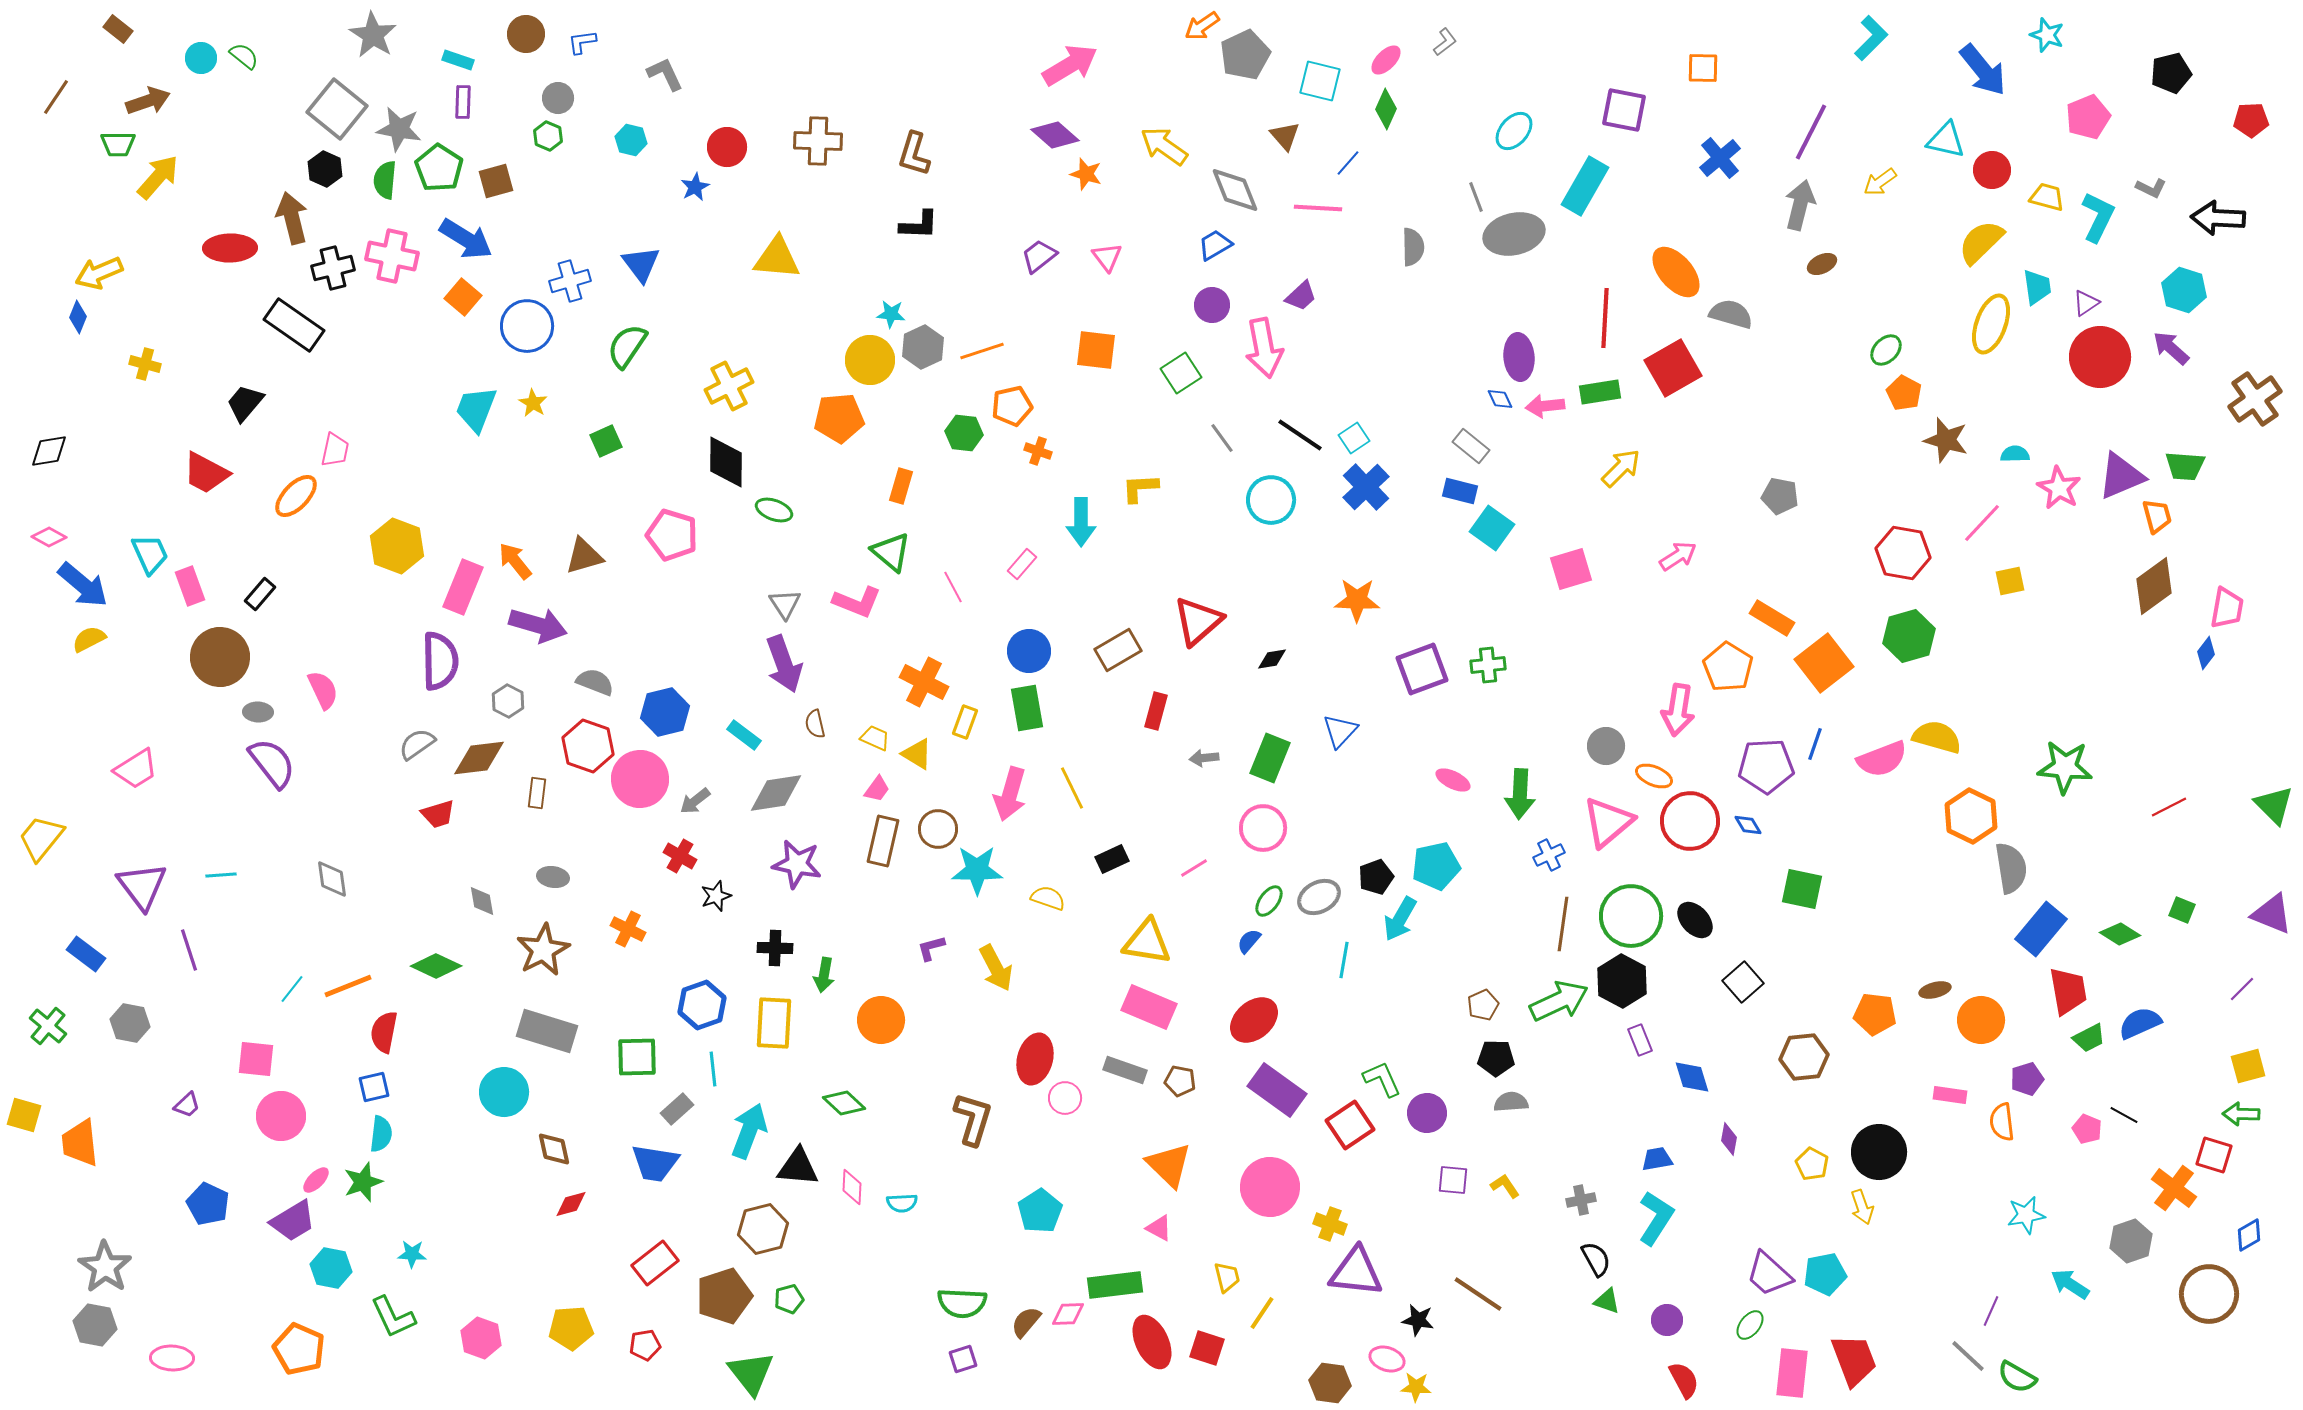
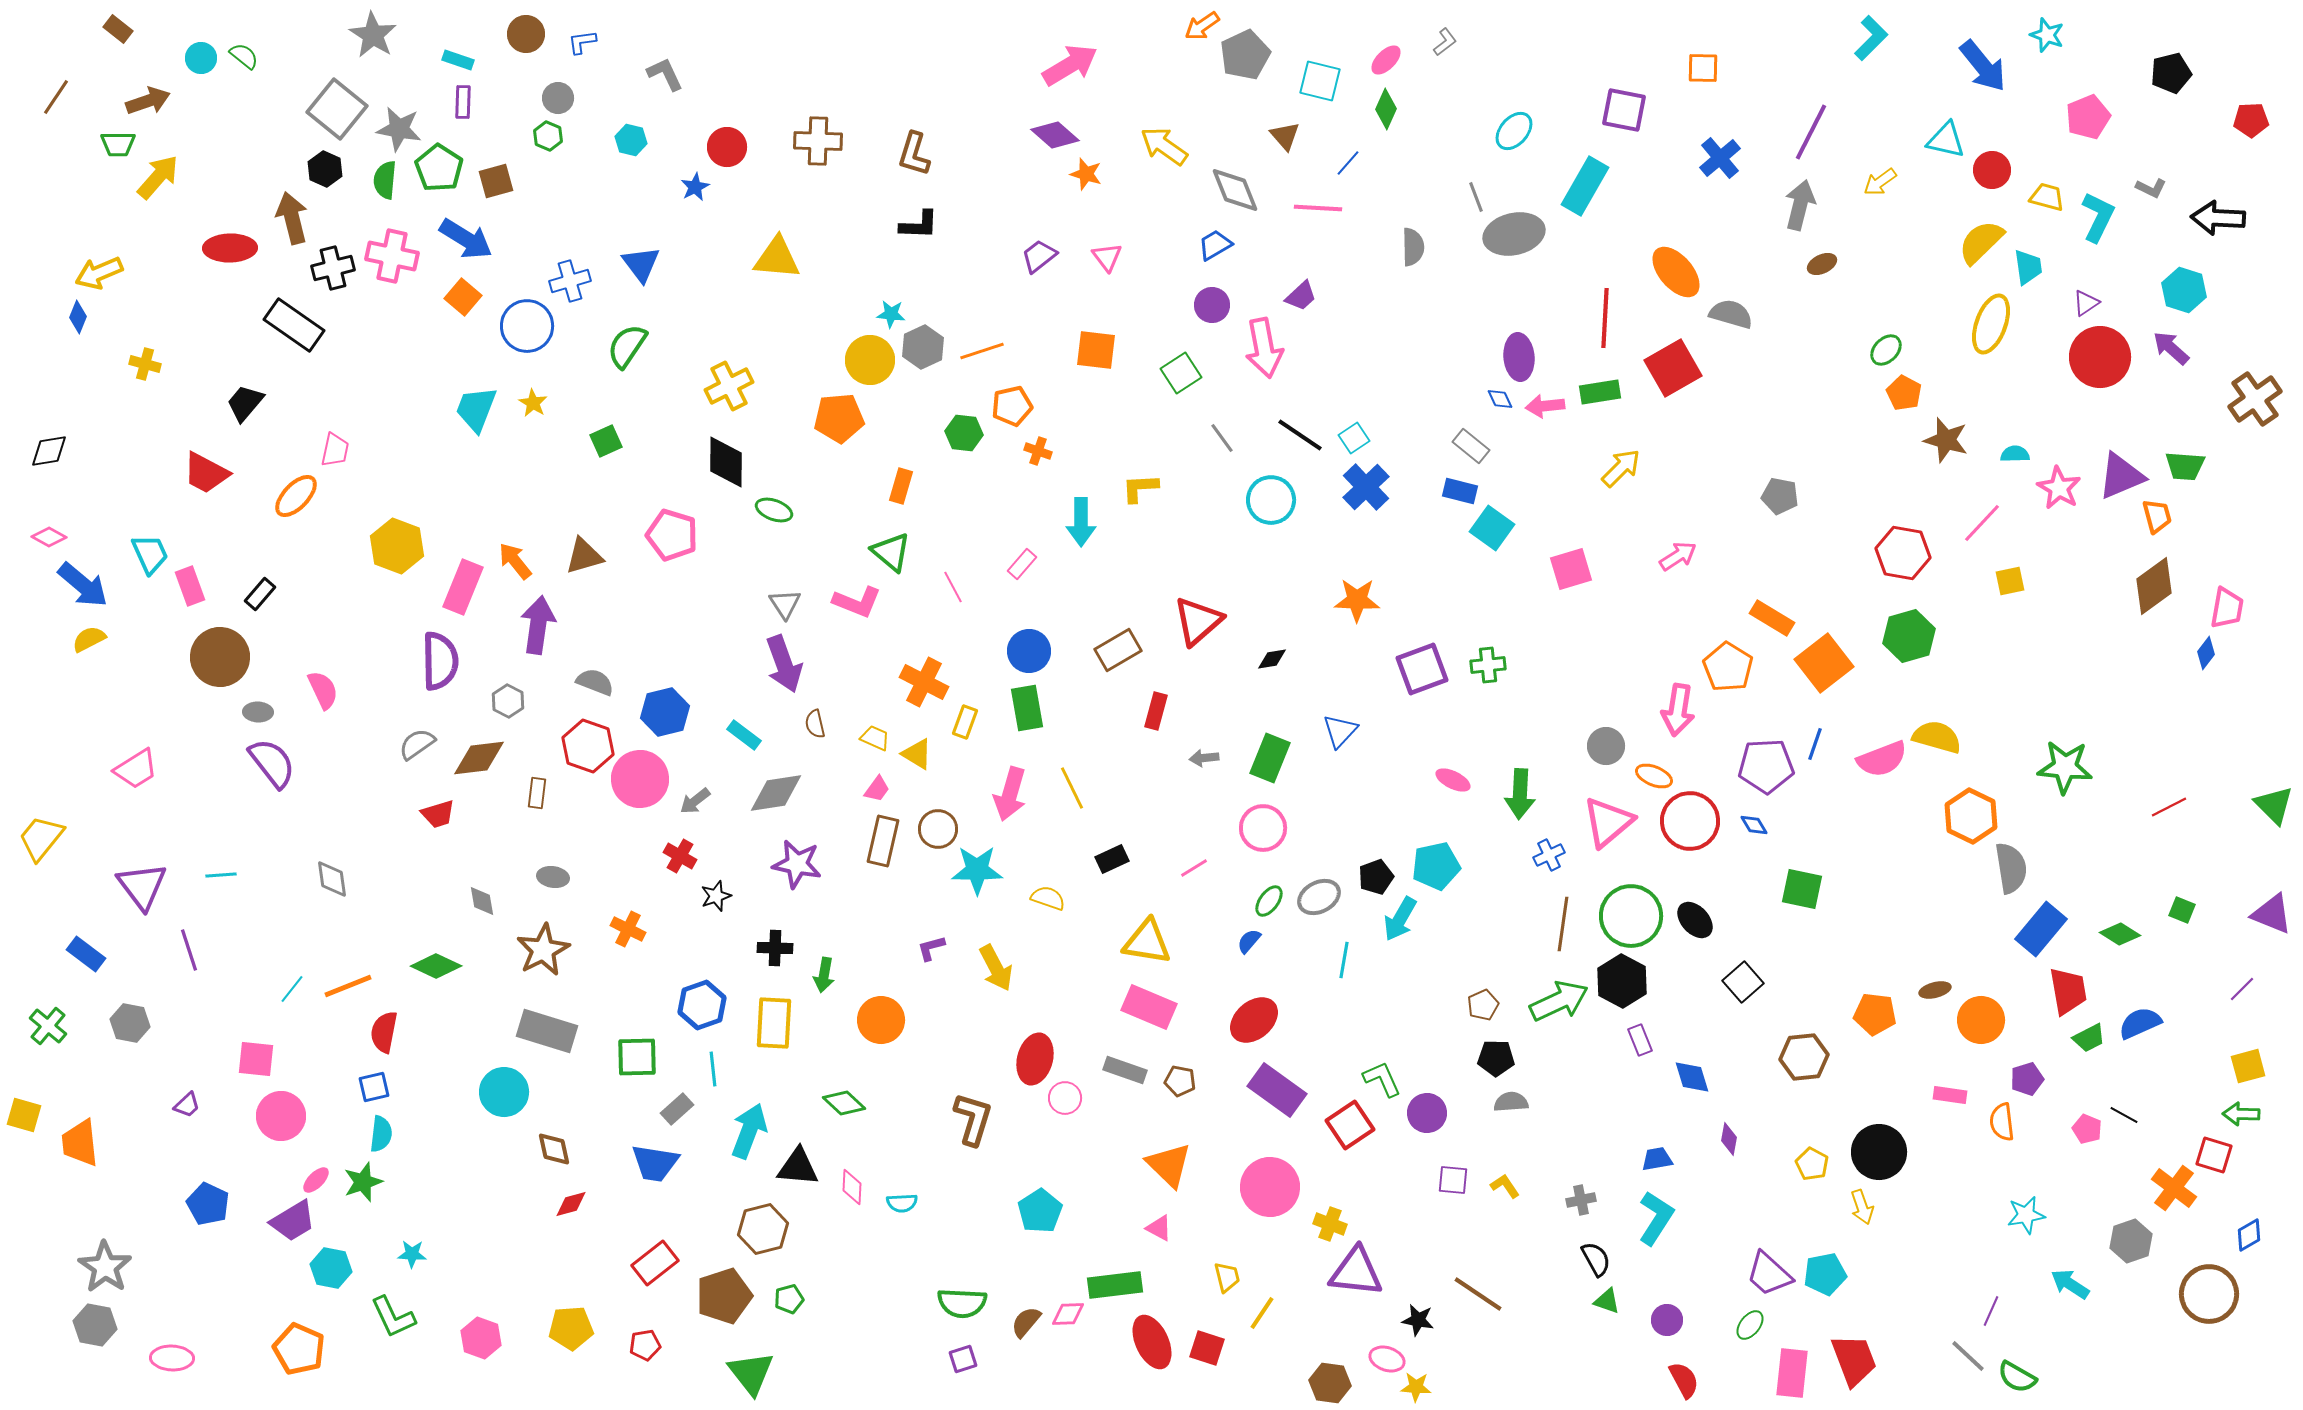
blue arrow at (1983, 70): moved 4 px up
cyan trapezoid at (2037, 287): moved 9 px left, 20 px up
purple arrow at (538, 625): rotated 98 degrees counterclockwise
blue diamond at (1748, 825): moved 6 px right
